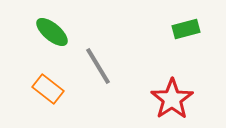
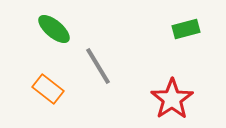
green ellipse: moved 2 px right, 3 px up
